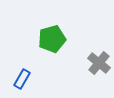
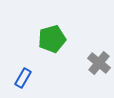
blue rectangle: moved 1 px right, 1 px up
